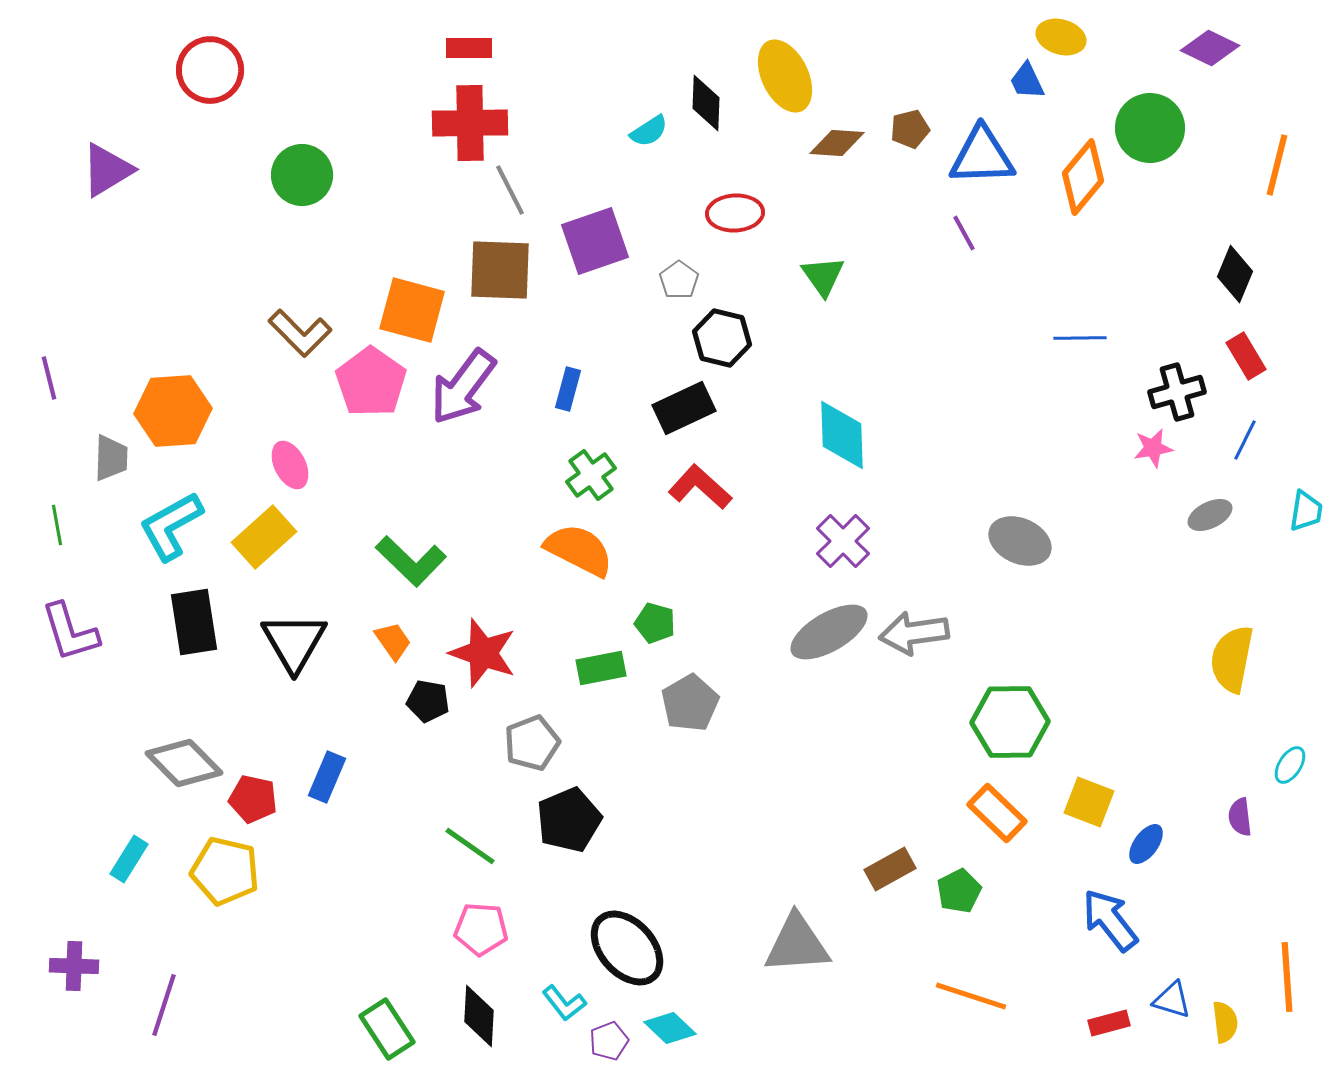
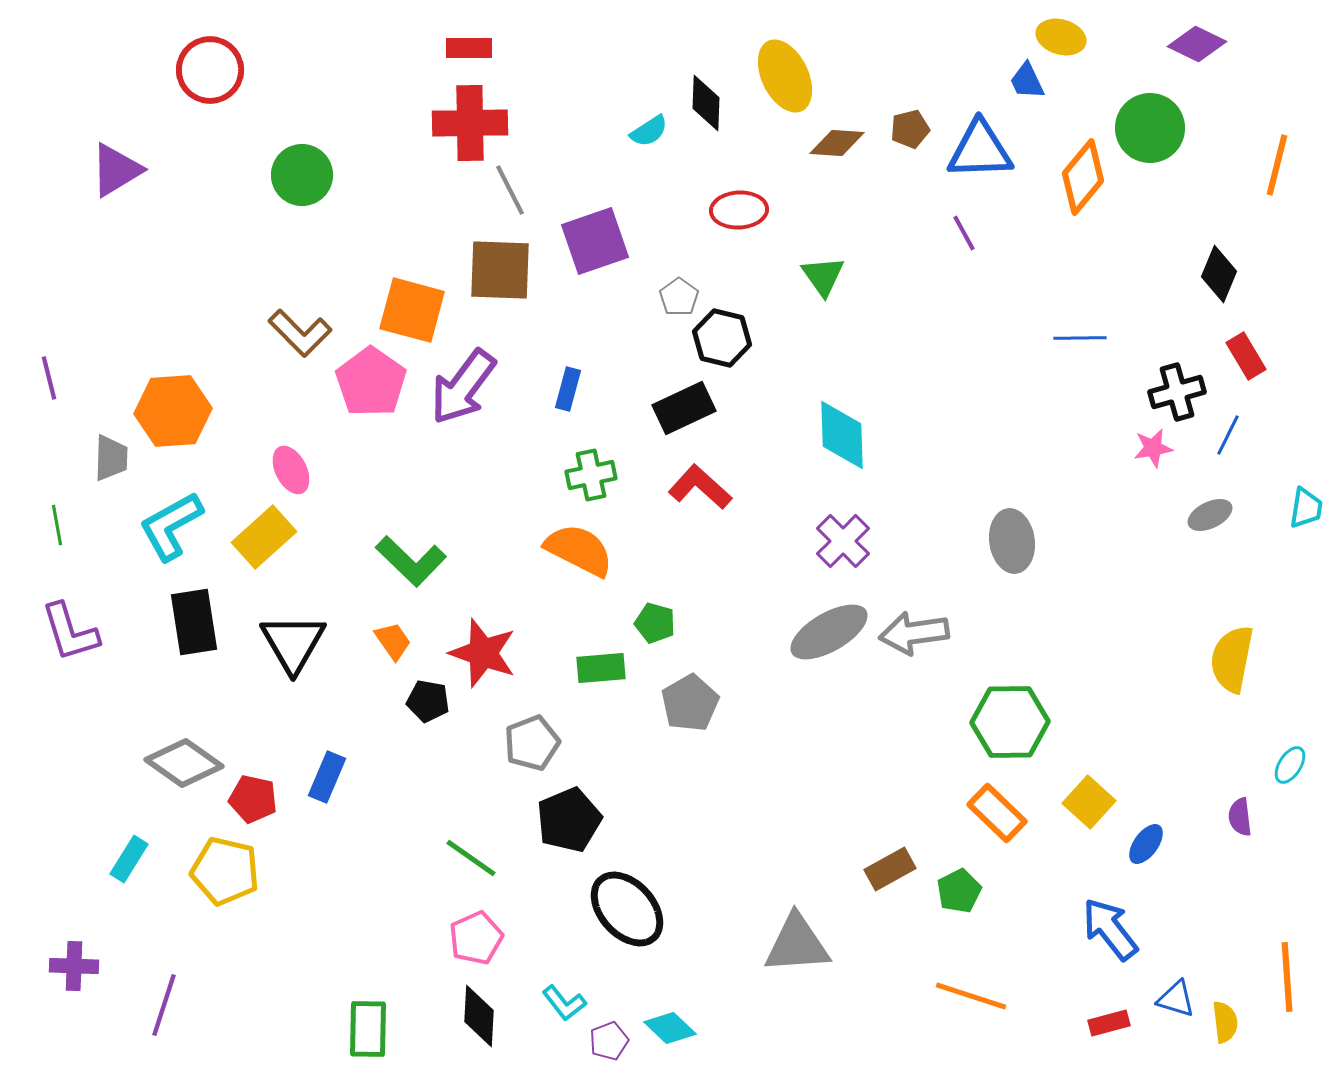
purple diamond at (1210, 48): moved 13 px left, 4 px up
blue triangle at (982, 156): moved 2 px left, 6 px up
purple triangle at (107, 170): moved 9 px right
red ellipse at (735, 213): moved 4 px right, 3 px up
black diamond at (1235, 274): moved 16 px left
gray pentagon at (679, 280): moved 17 px down
blue line at (1245, 440): moved 17 px left, 5 px up
pink ellipse at (290, 465): moved 1 px right, 5 px down
green cross at (591, 475): rotated 24 degrees clockwise
cyan trapezoid at (1306, 511): moved 3 px up
gray ellipse at (1020, 541): moved 8 px left; rotated 58 degrees clockwise
black triangle at (294, 642): moved 1 px left, 1 px down
green rectangle at (601, 668): rotated 6 degrees clockwise
gray diamond at (184, 763): rotated 10 degrees counterclockwise
yellow square at (1089, 802): rotated 21 degrees clockwise
green line at (470, 846): moved 1 px right, 12 px down
blue arrow at (1110, 920): moved 9 px down
pink pentagon at (481, 929): moved 5 px left, 9 px down; rotated 28 degrees counterclockwise
black ellipse at (627, 948): moved 39 px up
blue triangle at (1172, 1000): moved 4 px right, 1 px up
green rectangle at (387, 1029): moved 19 px left; rotated 34 degrees clockwise
